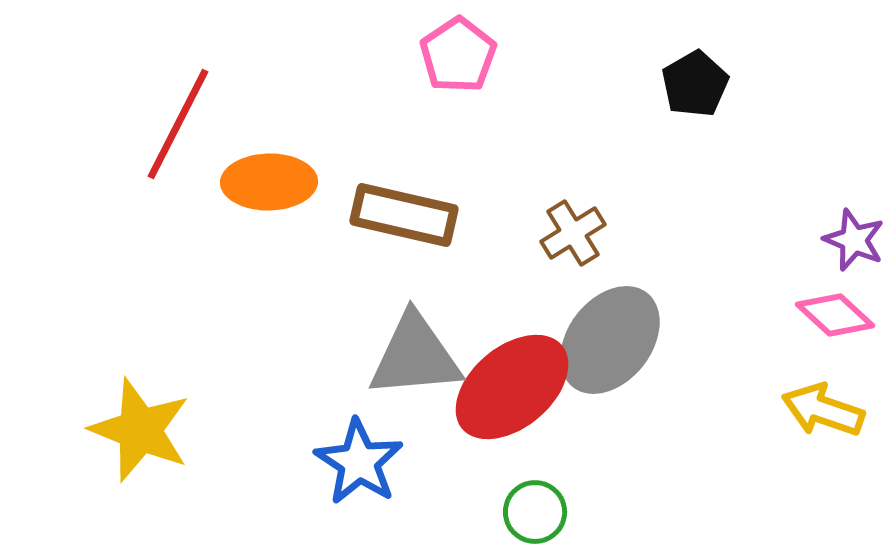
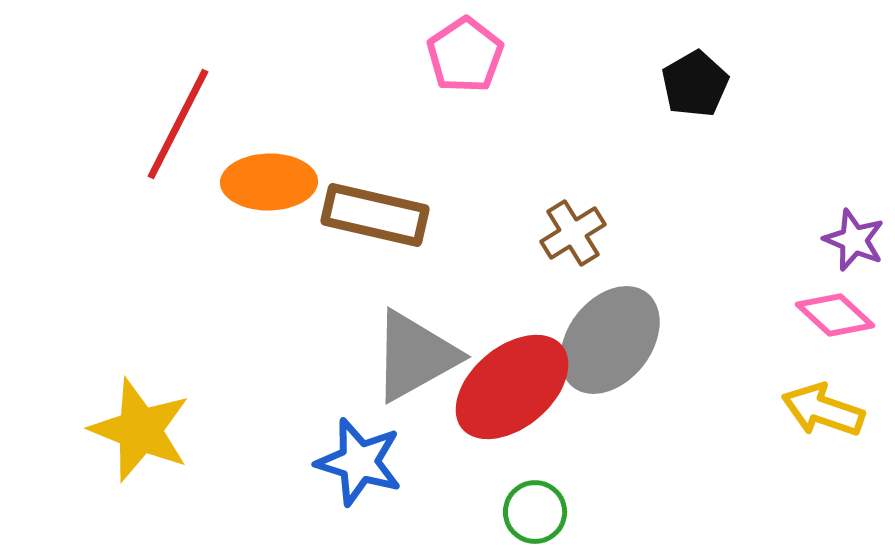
pink pentagon: moved 7 px right
brown rectangle: moved 29 px left
gray triangle: rotated 24 degrees counterclockwise
blue star: rotated 16 degrees counterclockwise
